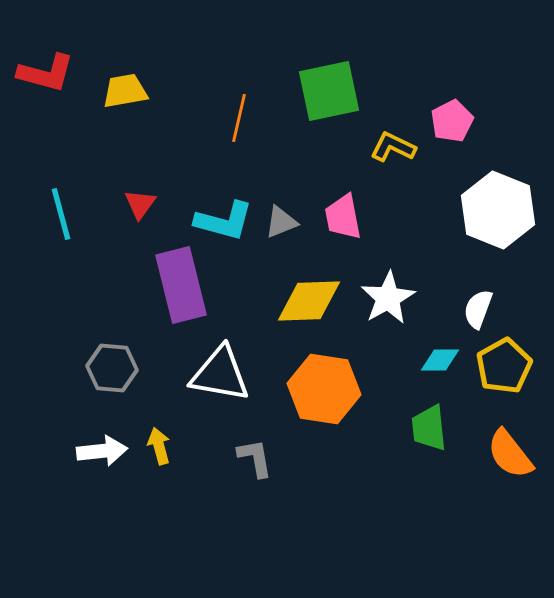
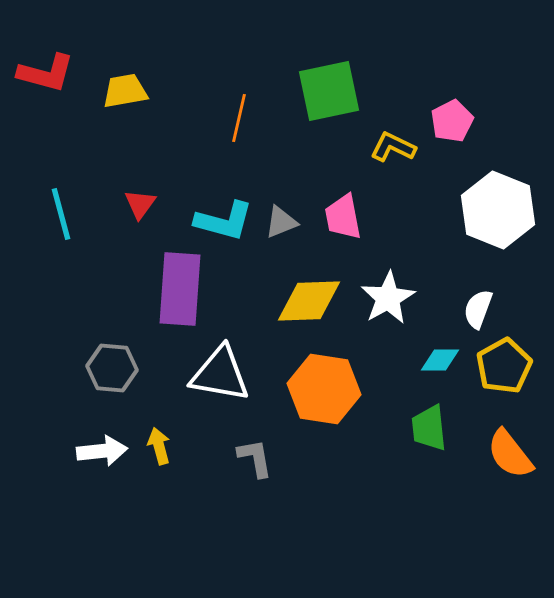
purple rectangle: moved 1 px left, 4 px down; rotated 18 degrees clockwise
